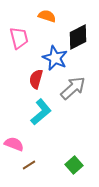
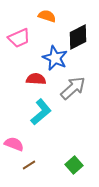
pink trapezoid: rotated 80 degrees clockwise
red semicircle: rotated 78 degrees clockwise
